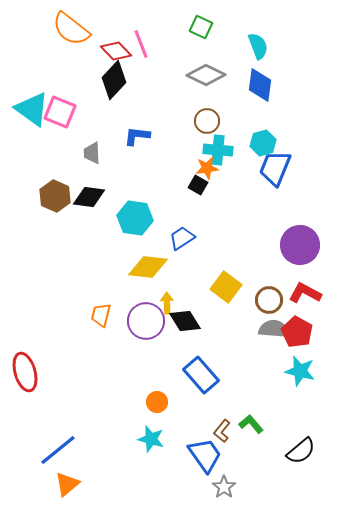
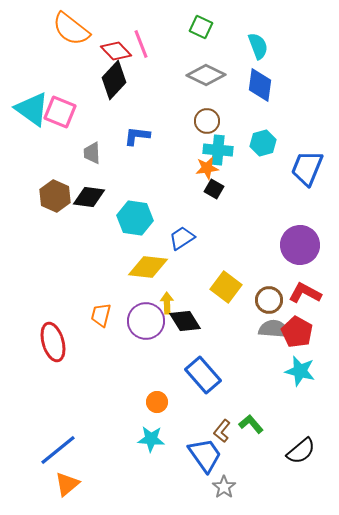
blue trapezoid at (275, 168): moved 32 px right
black square at (198, 185): moved 16 px right, 4 px down
red ellipse at (25, 372): moved 28 px right, 30 px up
blue rectangle at (201, 375): moved 2 px right
cyan star at (151, 439): rotated 12 degrees counterclockwise
